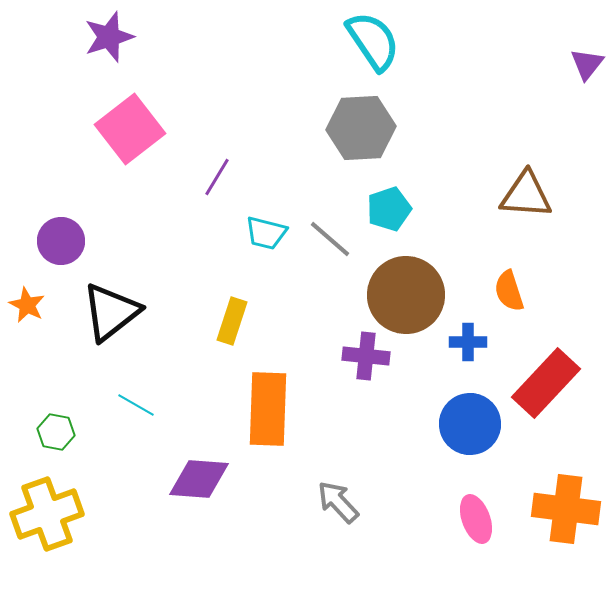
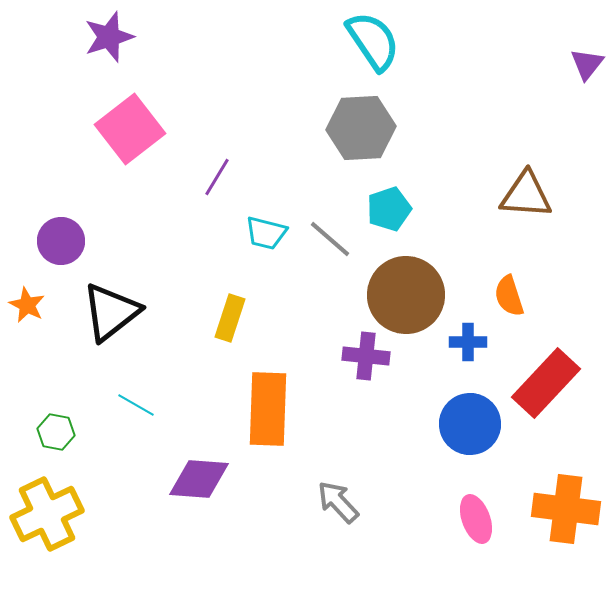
orange semicircle: moved 5 px down
yellow rectangle: moved 2 px left, 3 px up
yellow cross: rotated 6 degrees counterclockwise
